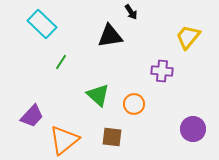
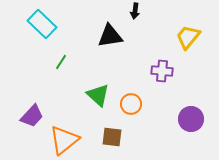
black arrow: moved 4 px right, 1 px up; rotated 42 degrees clockwise
orange circle: moved 3 px left
purple circle: moved 2 px left, 10 px up
